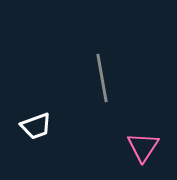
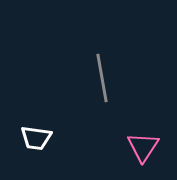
white trapezoid: moved 12 px down; rotated 28 degrees clockwise
